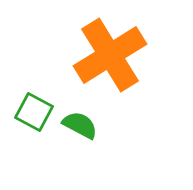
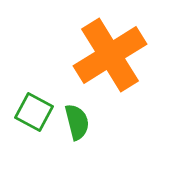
green semicircle: moved 3 px left, 3 px up; rotated 48 degrees clockwise
